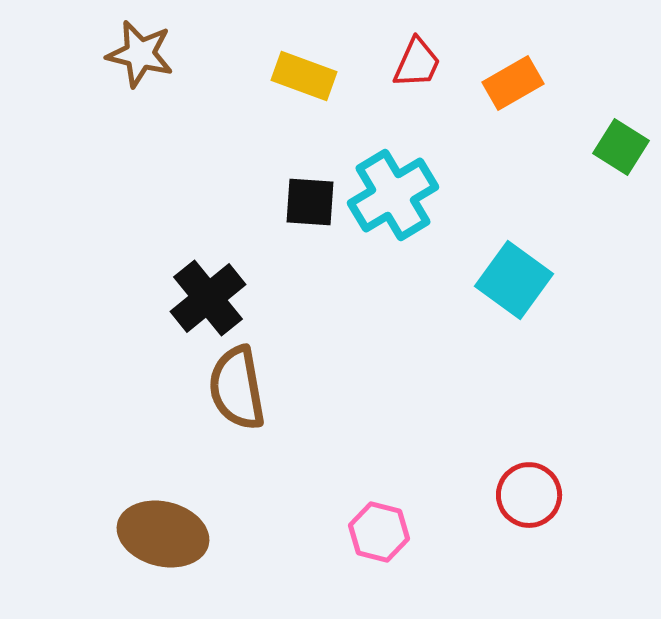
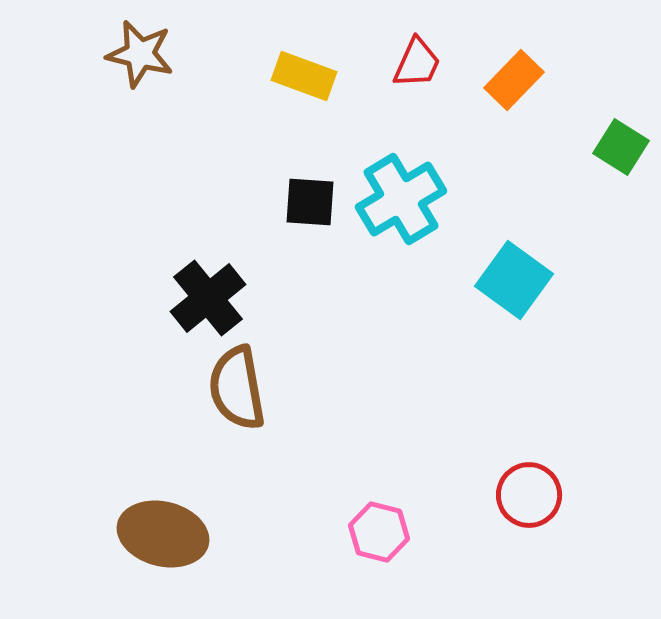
orange rectangle: moved 1 px right, 3 px up; rotated 16 degrees counterclockwise
cyan cross: moved 8 px right, 4 px down
